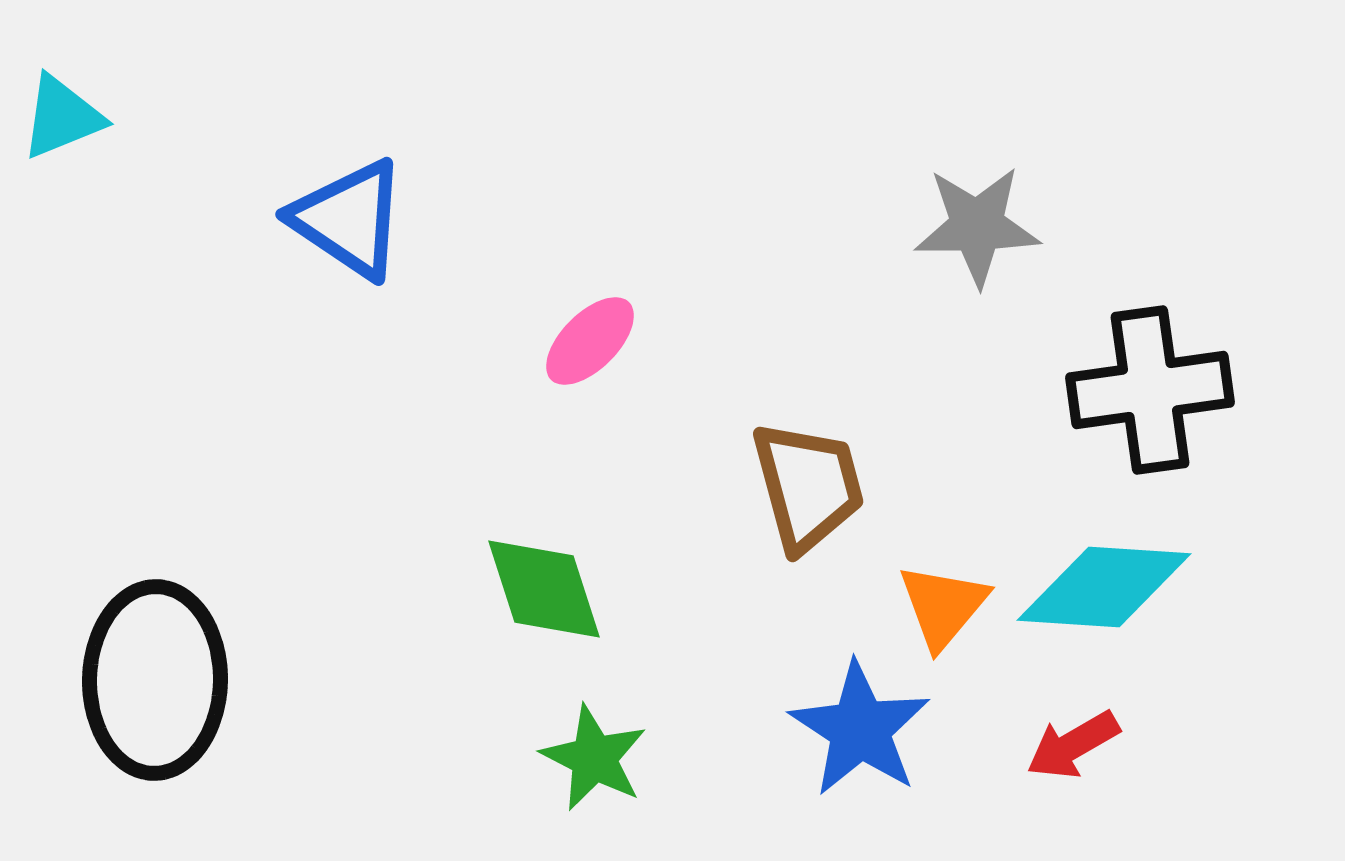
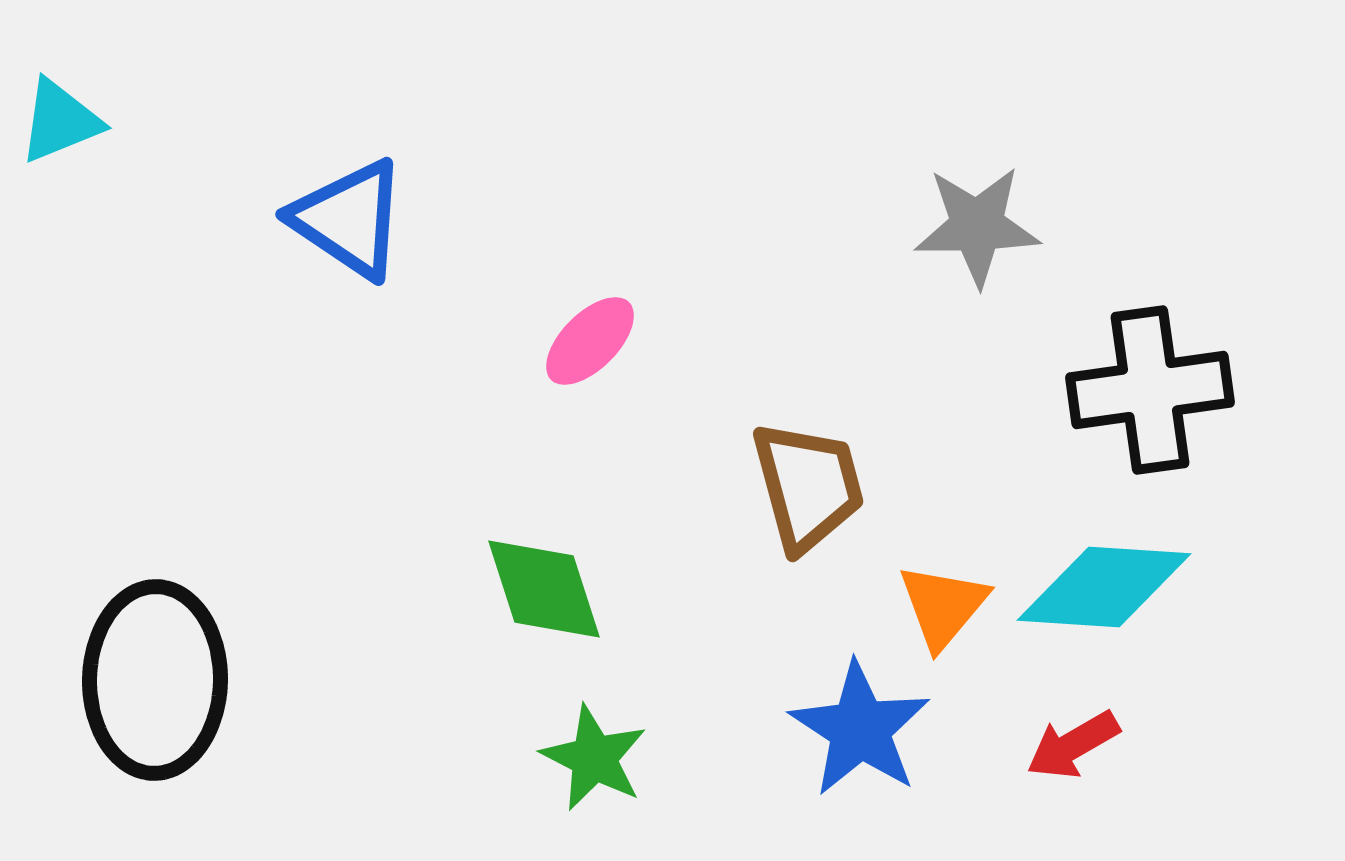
cyan triangle: moved 2 px left, 4 px down
